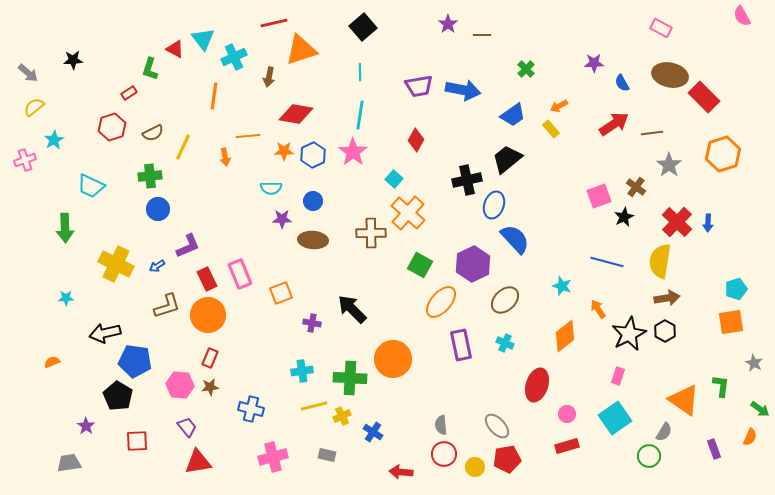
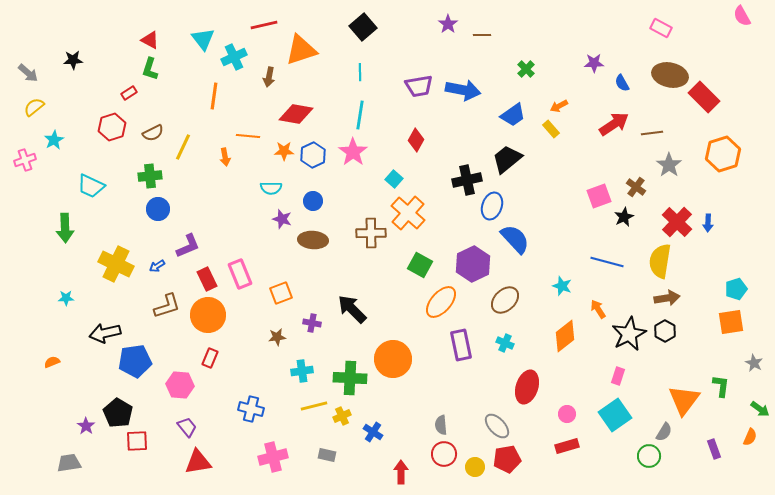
red line at (274, 23): moved 10 px left, 2 px down
red triangle at (175, 49): moved 25 px left, 9 px up
orange line at (248, 136): rotated 10 degrees clockwise
blue ellipse at (494, 205): moved 2 px left, 1 px down
purple star at (282, 219): rotated 18 degrees clockwise
blue pentagon at (135, 361): rotated 16 degrees counterclockwise
red ellipse at (537, 385): moved 10 px left, 2 px down
brown star at (210, 387): moved 67 px right, 50 px up
black pentagon at (118, 396): moved 17 px down
orange triangle at (684, 400): rotated 32 degrees clockwise
cyan square at (615, 418): moved 3 px up
red arrow at (401, 472): rotated 85 degrees clockwise
